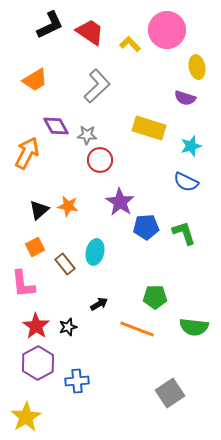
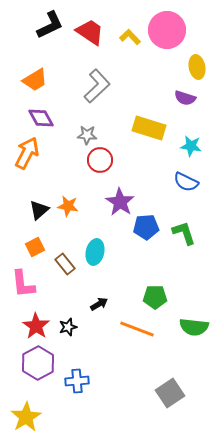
yellow L-shape: moved 7 px up
purple diamond: moved 15 px left, 8 px up
cyan star: rotated 25 degrees clockwise
